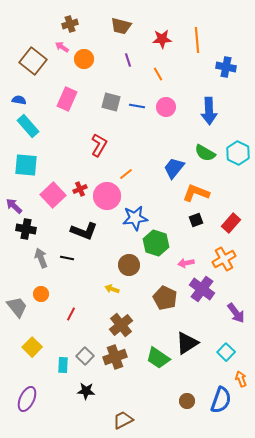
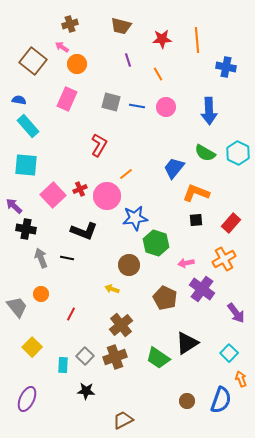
orange circle at (84, 59): moved 7 px left, 5 px down
black square at (196, 220): rotated 16 degrees clockwise
cyan square at (226, 352): moved 3 px right, 1 px down
